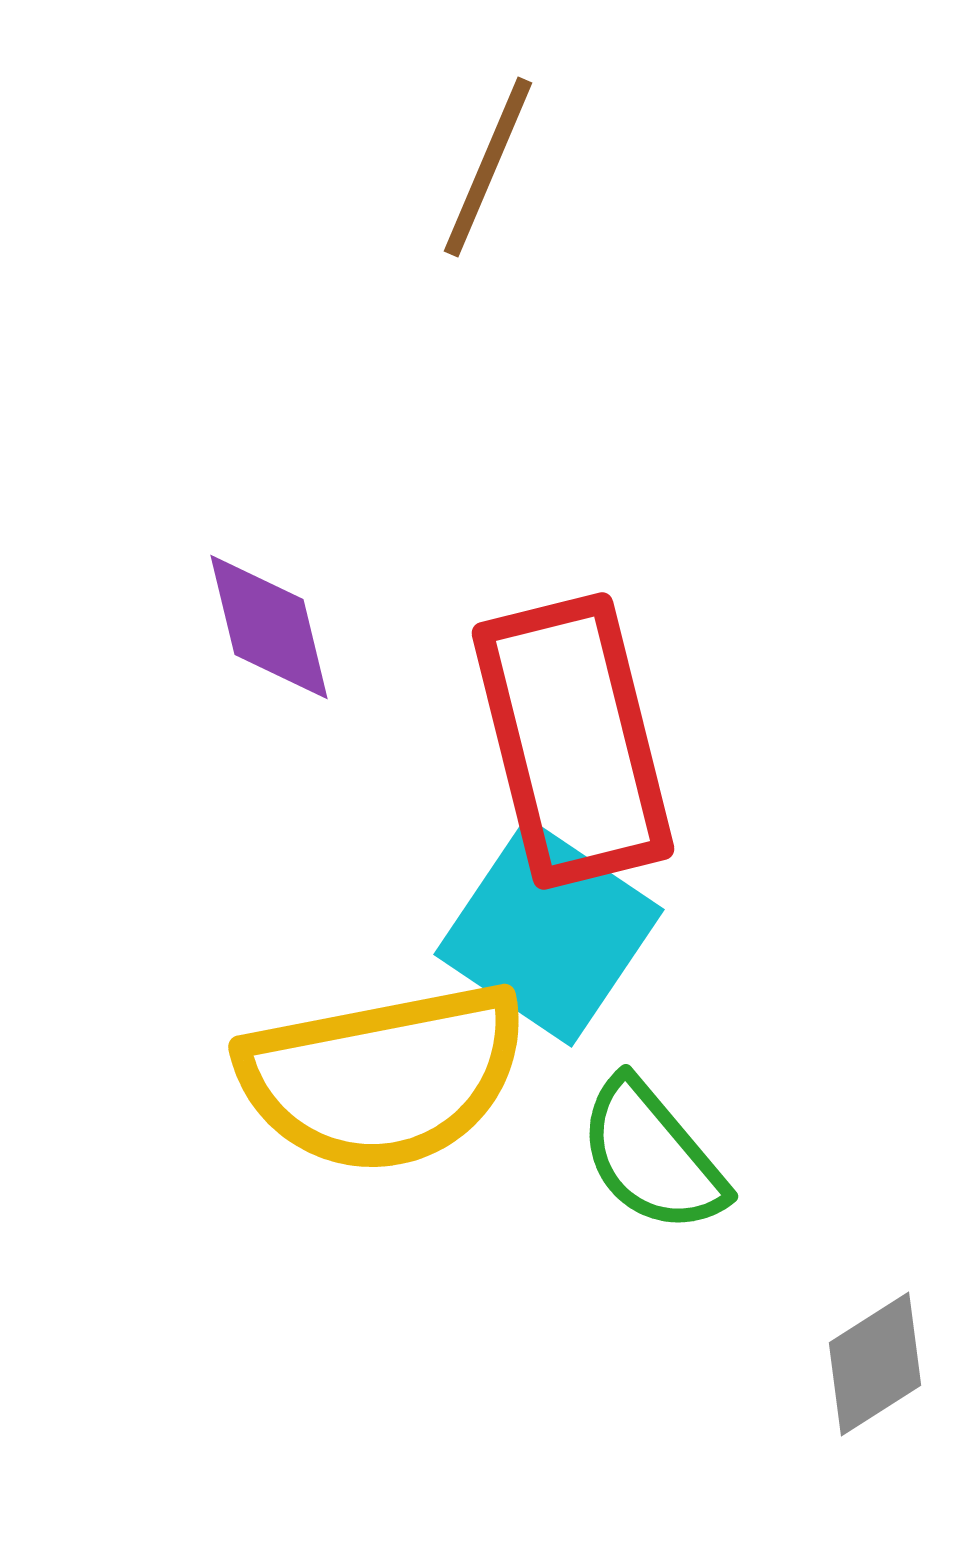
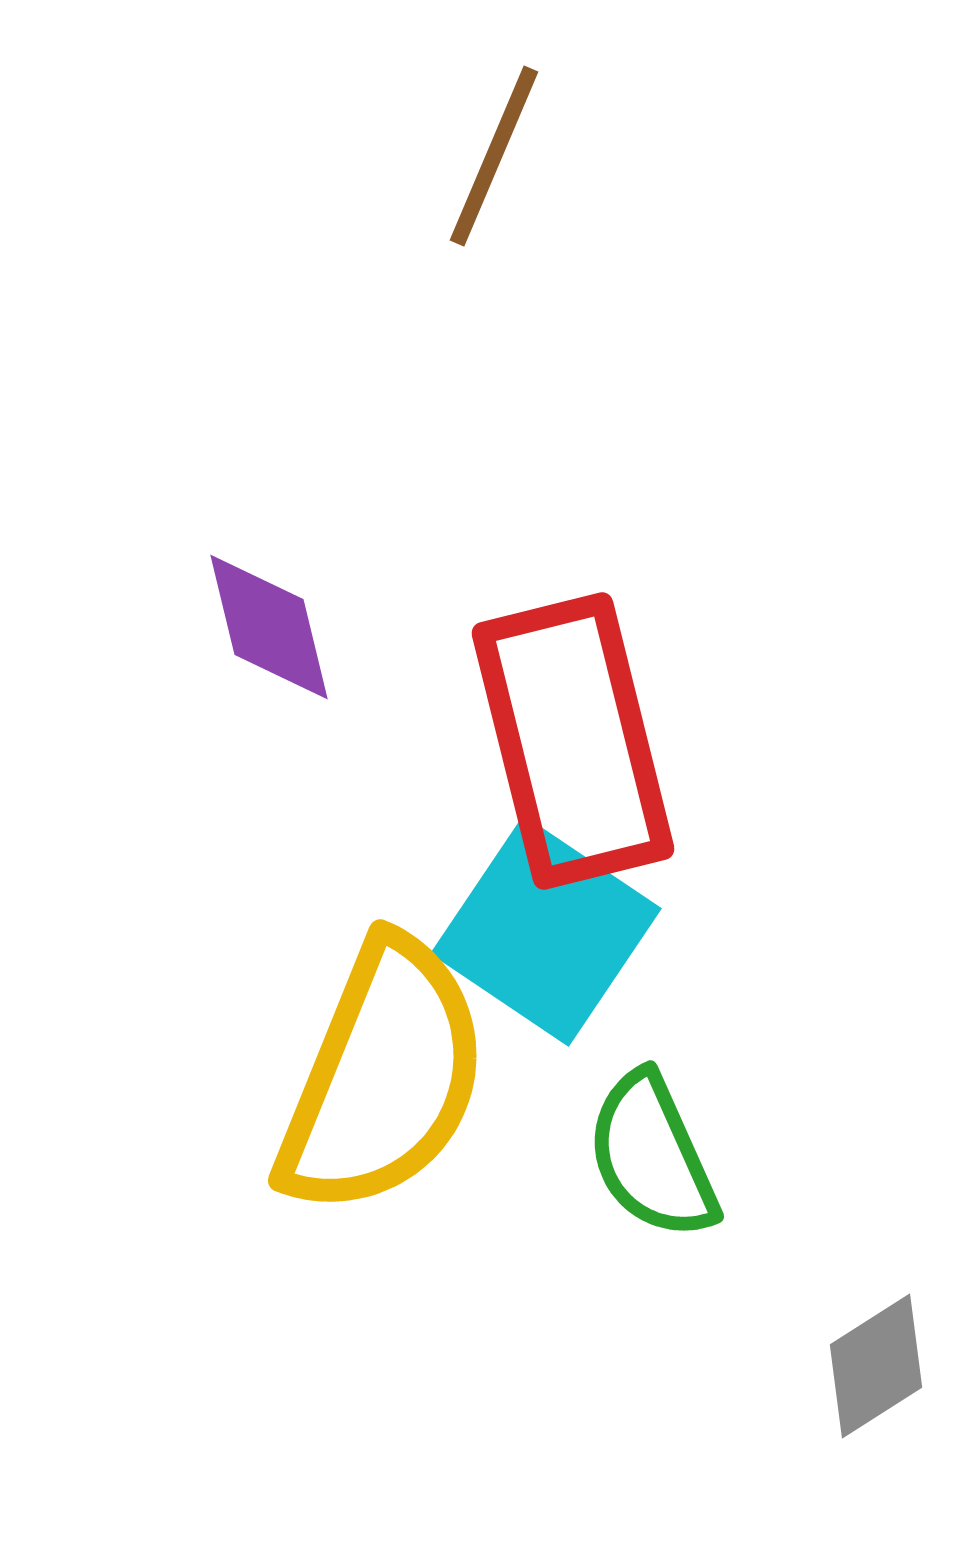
brown line: moved 6 px right, 11 px up
cyan square: moved 3 px left, 1 px up
yellow semicircle: rotated 57 degrees counterclockwise
green semicircle: rotated 16 degrees clockwise
gray diamond: moved 1 px right, 2 px down
